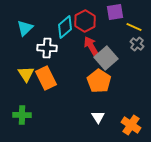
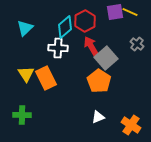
yellow line: moved 4 px left, 15 px up
white cross: moved 11 px right
white triangle: rotated 40 degrees clockwise
